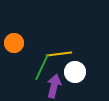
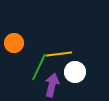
green line: moved 3 px left
purple arrow: moved 2 px left, 1 px up
